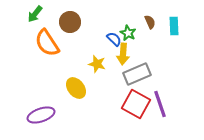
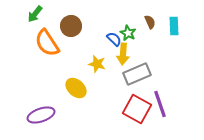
brown circle: moved 1 px right, 4 px down
yellow ellipse: rotated 10 degrees counterclockwise
red square: moved 1 px right, 5 px down
